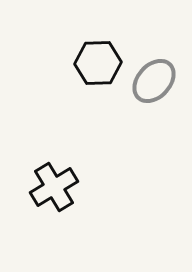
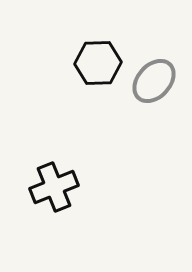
black cross: rotated 9 degrees clockwise
